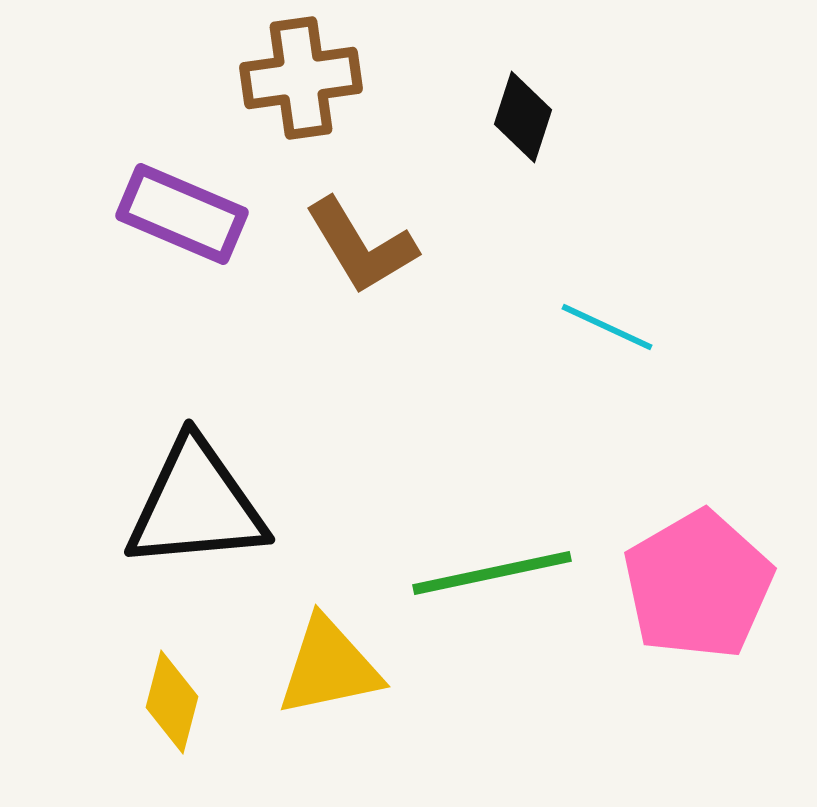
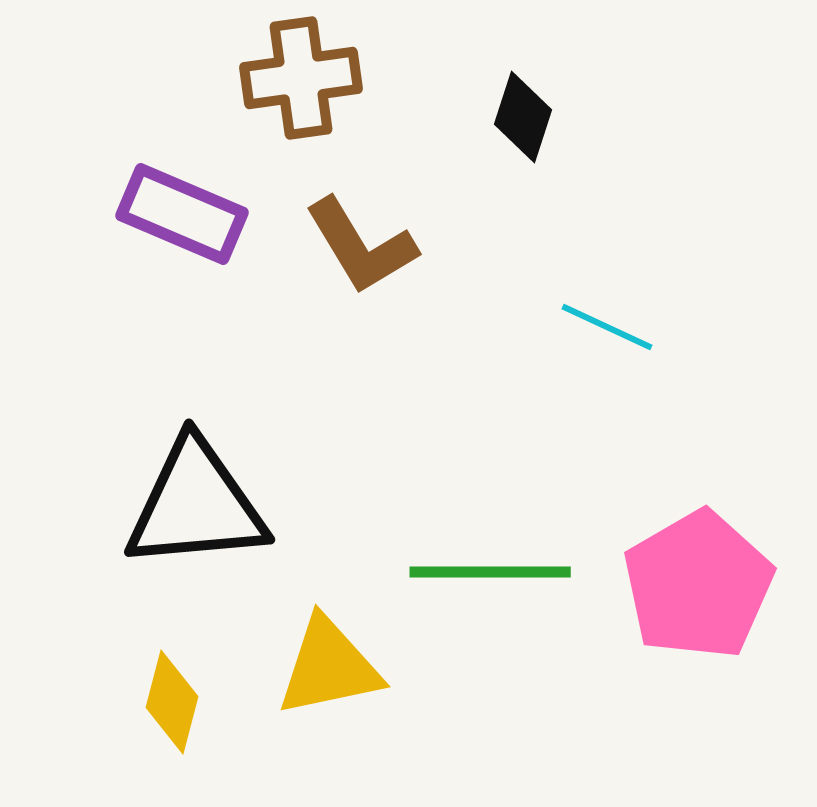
green line: moved 2 px left, 1 px up; rotated 12 degrees clockwise
